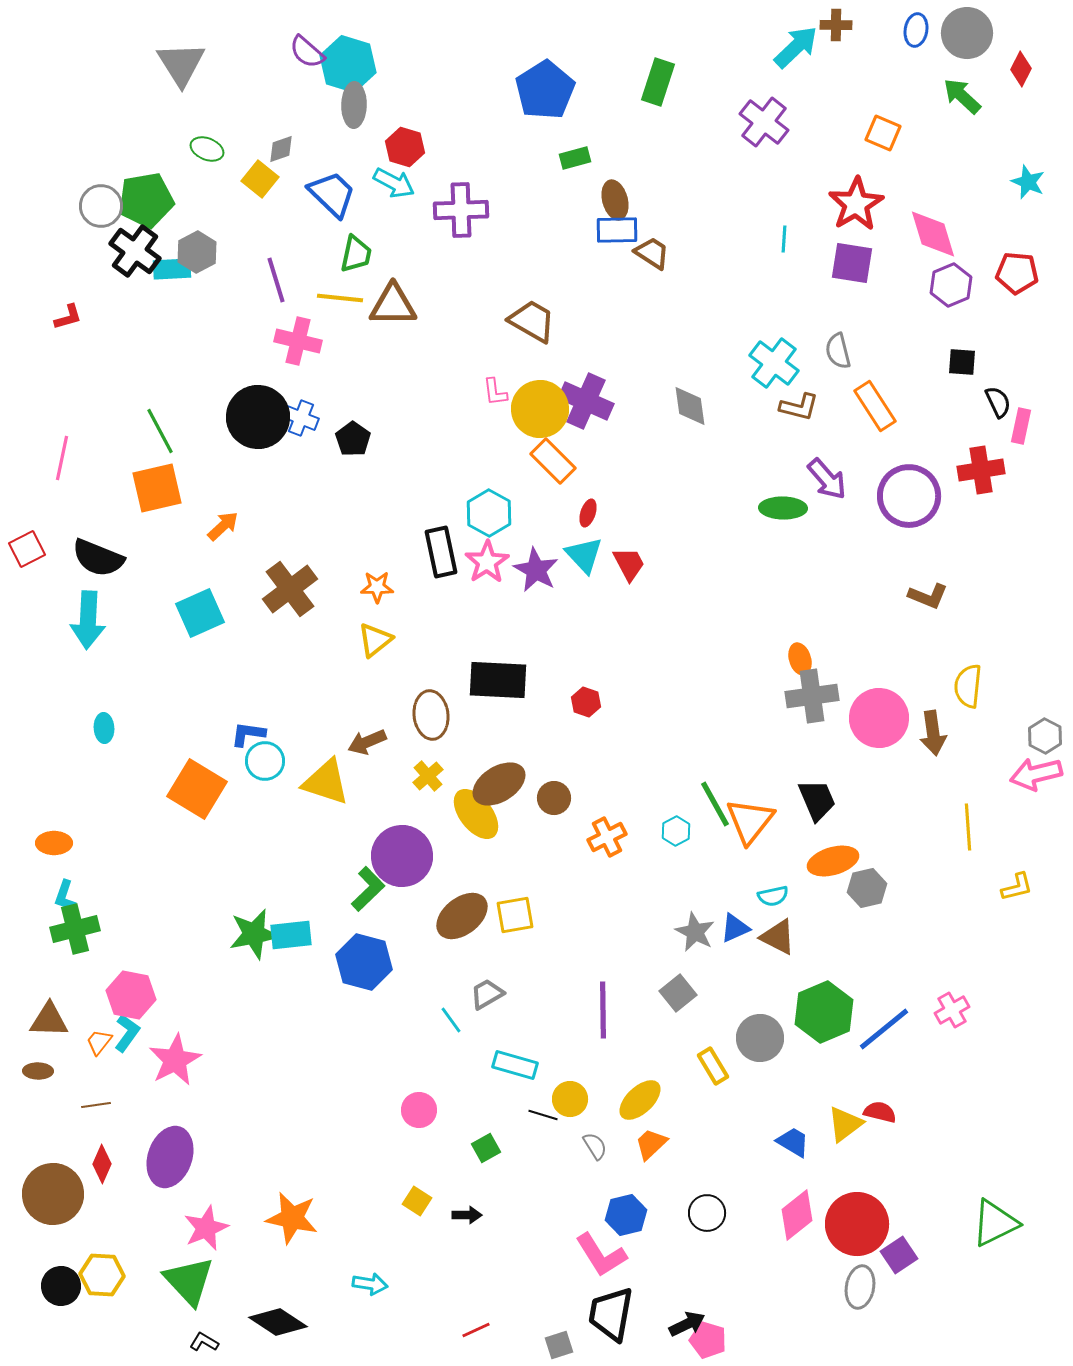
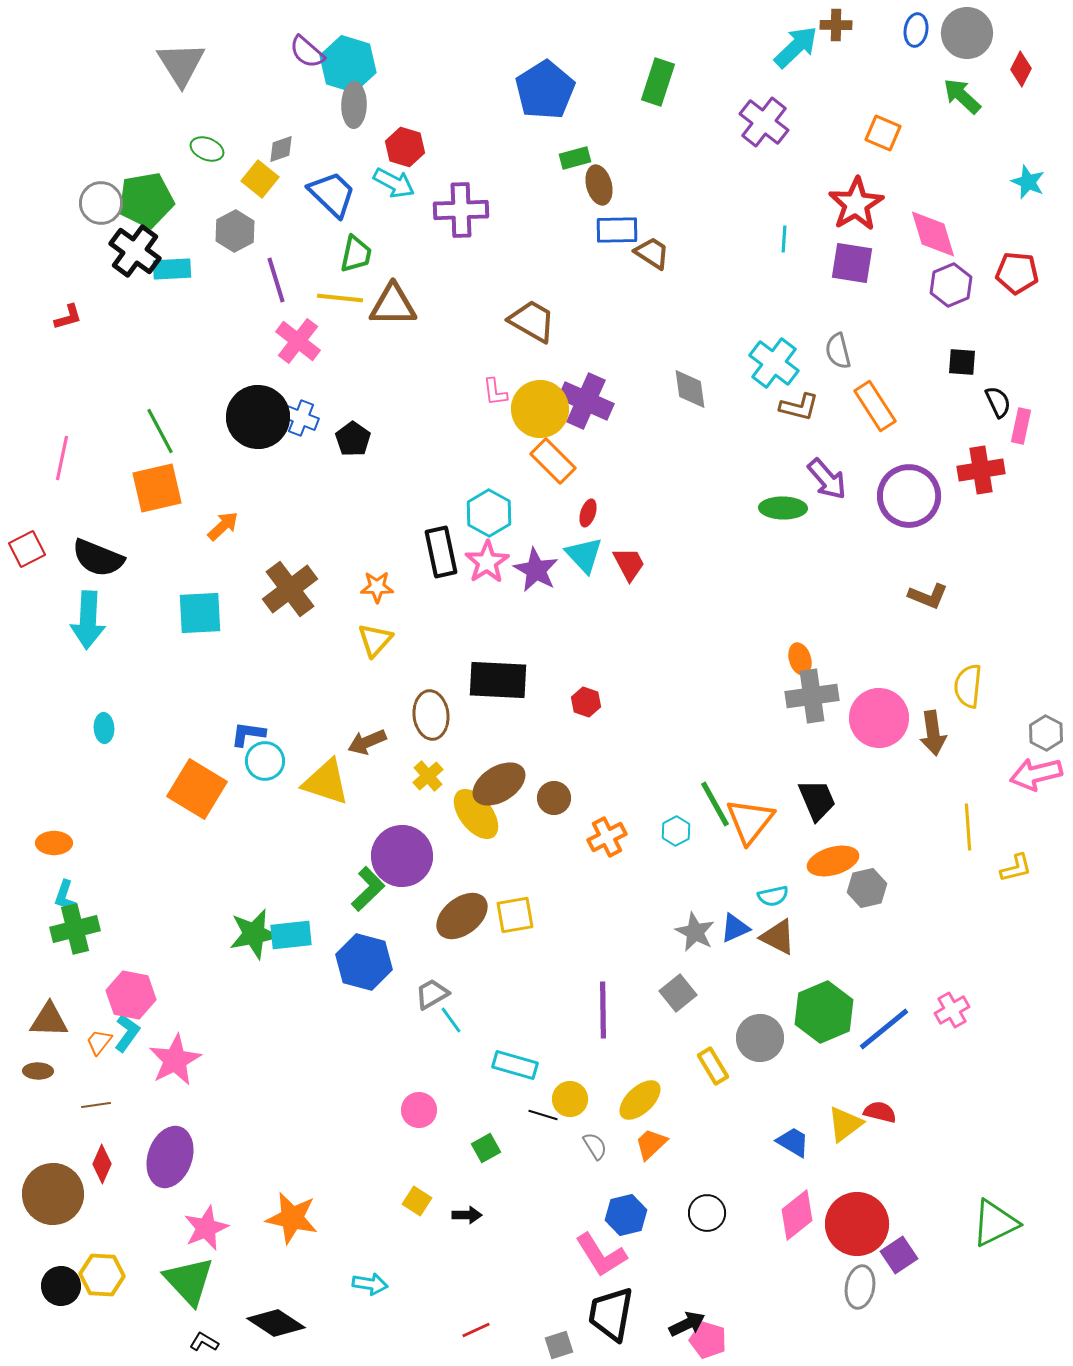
brown ellipse at (615, 200): moved 16 px left, 15 px up
gray circle at (101, 206): moved 3 px up
gray hexagon at (197, 252): moved 38 px right, 21 px up
pink cross at (298, 341): rotated 24 degrees clockwise
gray diamond at (690, 406): moved 17 px up
cyan square at (200, 613): rotated 21 degrees clockwise
yellow triangle at (375, 640): rotated 9 degrees counterclockwise
gray hexagon at (1045, 736): moved 1 px right, 3 px up
yellow L-shape at (1017, 887): moved 1 px left, 19 px up
gray trapezoid at (487, 994): moved 55 px left
black diamond at (278, 1322): moved 2 px left, 1 px down
